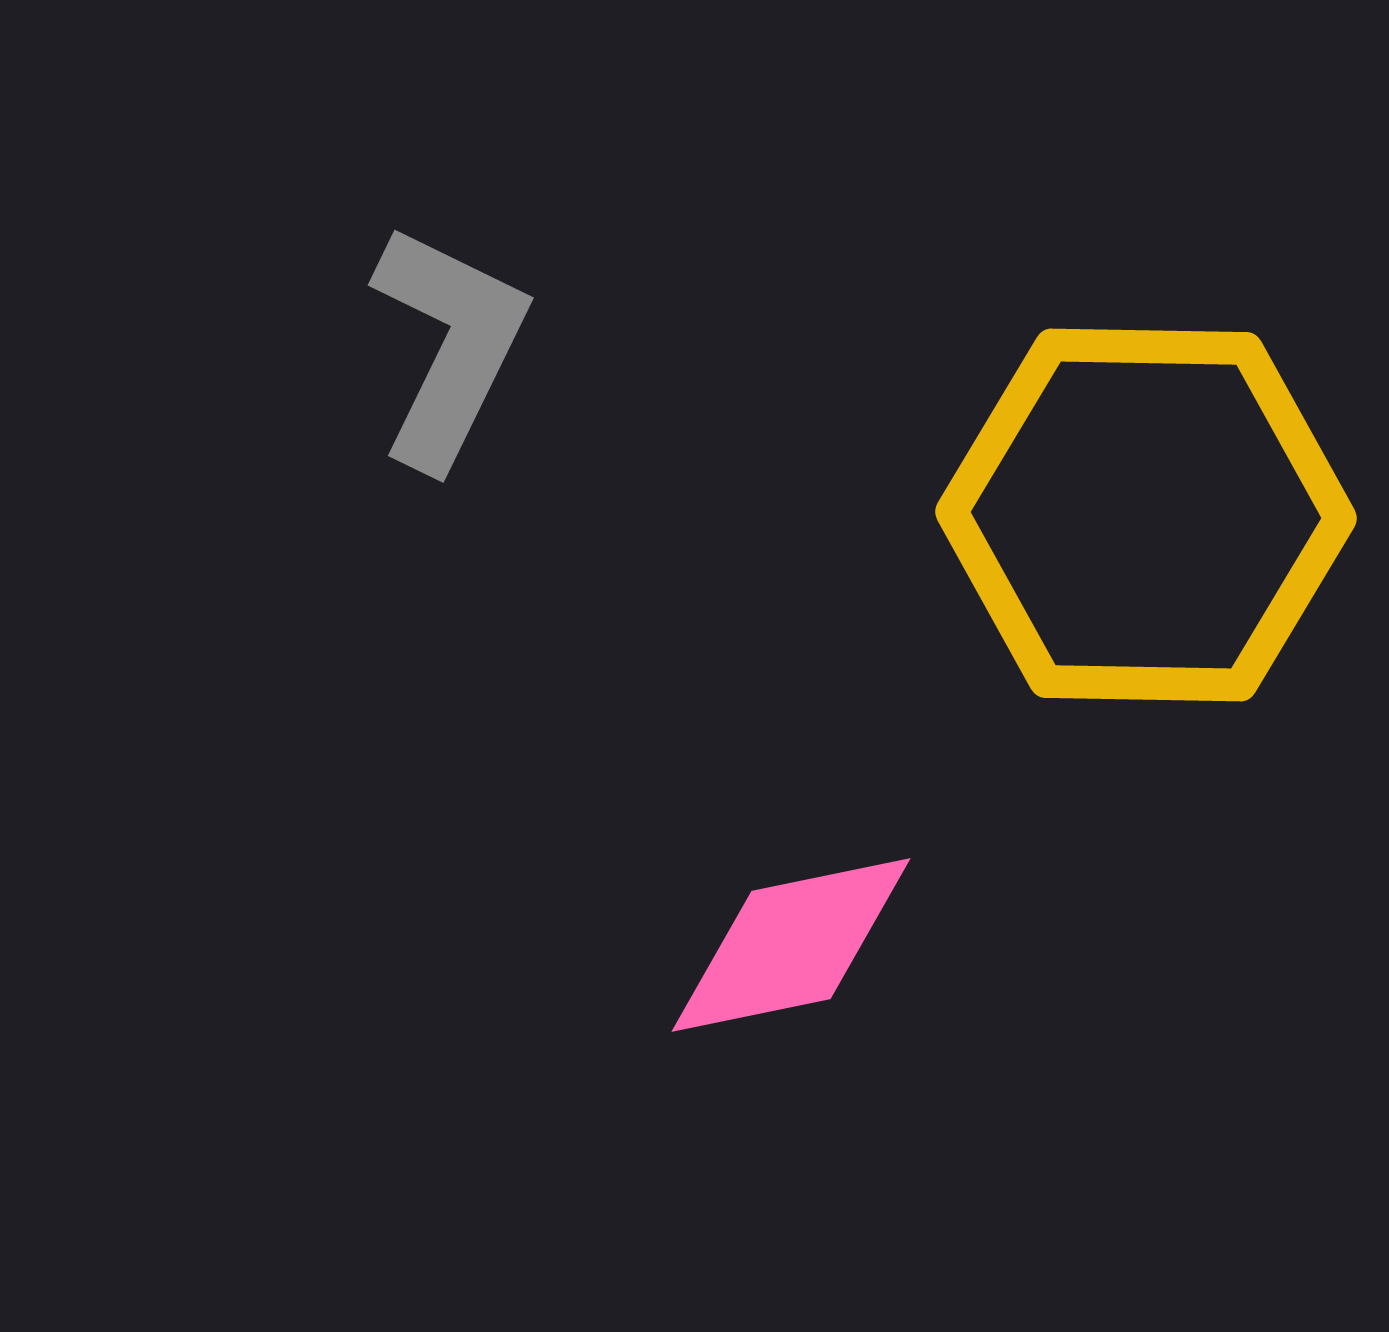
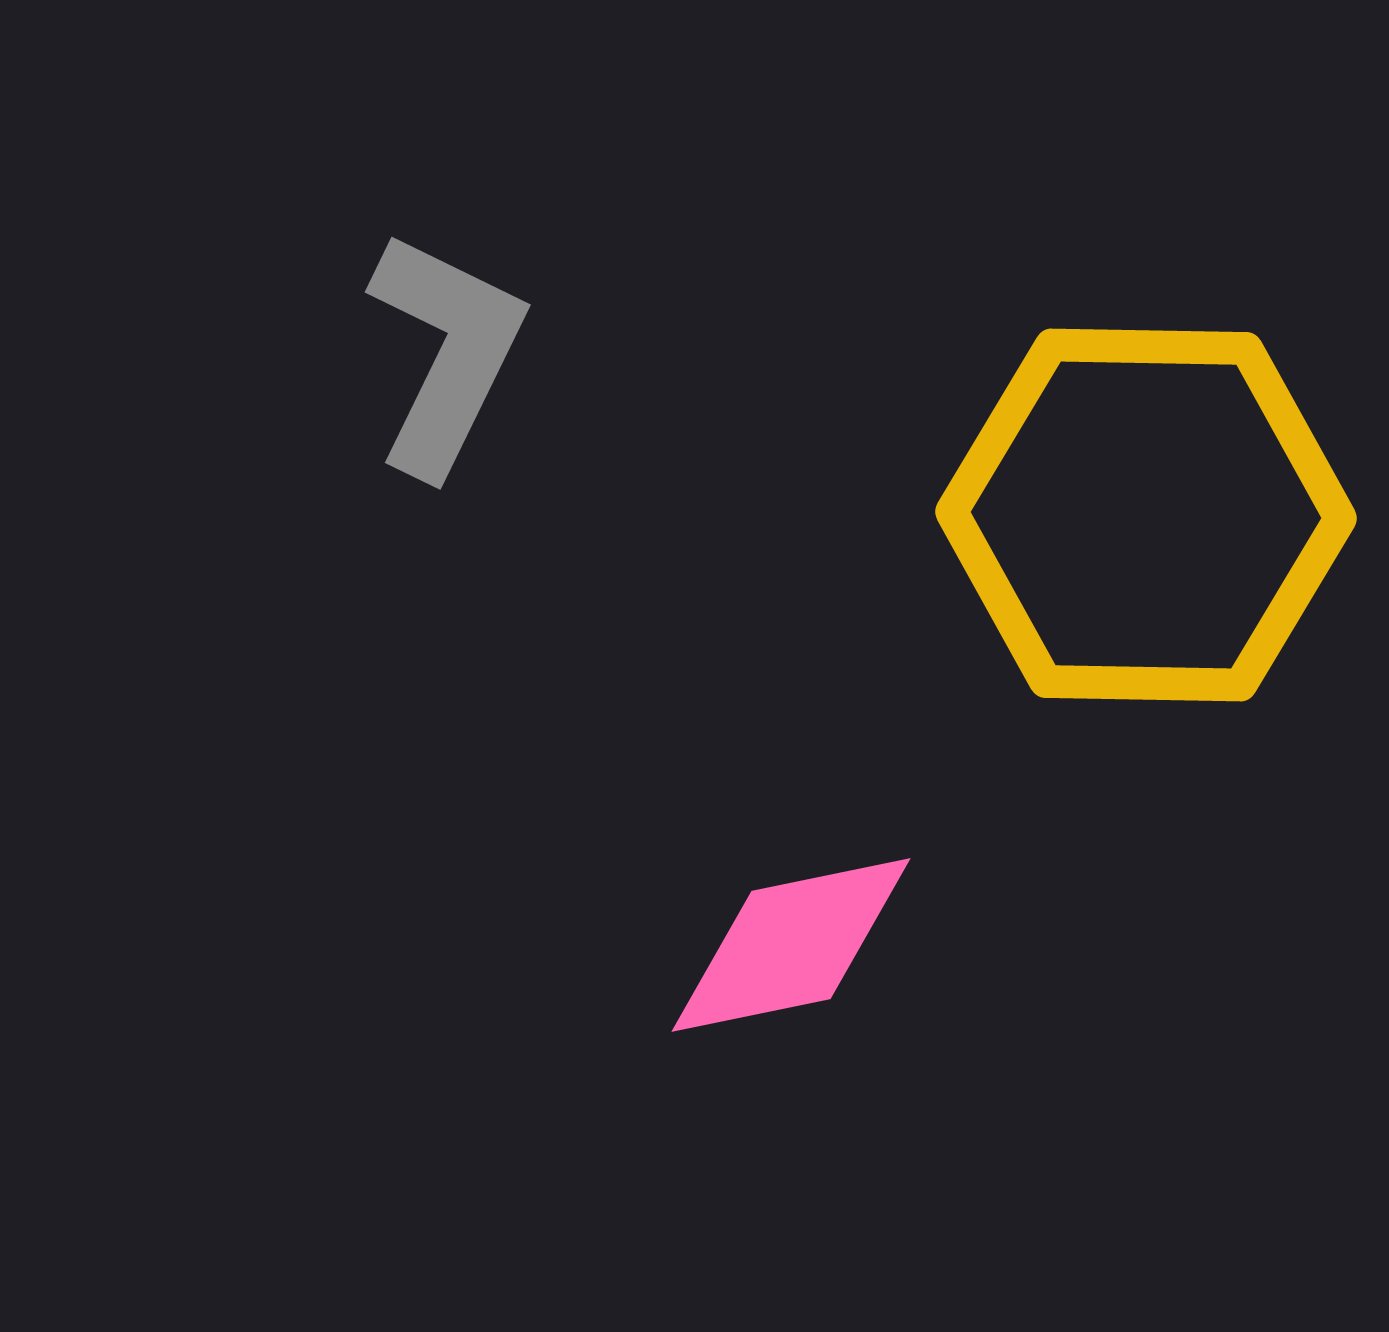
gray L-shape: moved 3 px left, 7 px down
